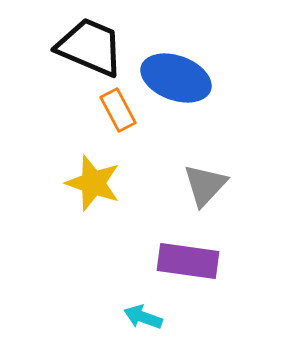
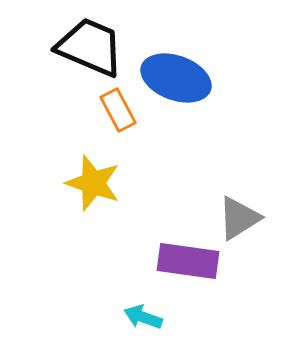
gray triangle: moved 34 px right, 33 px down; rotated 15 degrees clockwise
